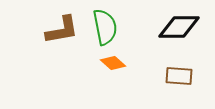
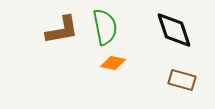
black diamond: moved 5 px left, 3 px down; rotated 72 degrees clockwise
orange diamond: rotated 30 degrees counterclockwise
brown rectangle: moved 3 px right, 4 px down; rotated 12 degrees clockwise
